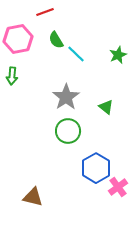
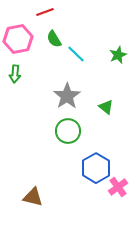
green semicircle: moved 2 px left, 1 px up
green arrow: moved 3 px right, 2 px up
gray star: moved 1 px right, 1 px up
